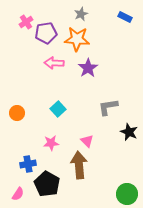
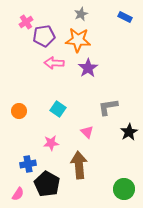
purple pentagon: moved 2 px left, 3 px down
orange star: moved 1 px right, 1 px down
cyan square: rotated 14 degrees counterclockwise
orange circle: moved 2 px right, 2 px up
black star: rotated 18 degrees clockwise
pink triangle: moved 9 px up
green circle: moved 3 px left, 5 px up
